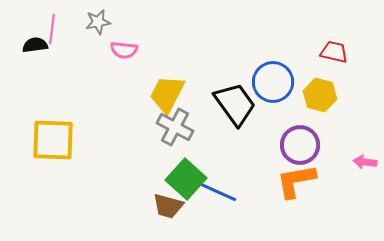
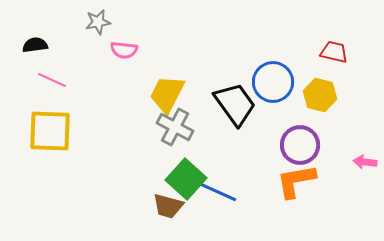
pink line: moved 51 px down; rotated 72 degrees counterclockwise
yellow square: moved 3 px left, 9 px up
